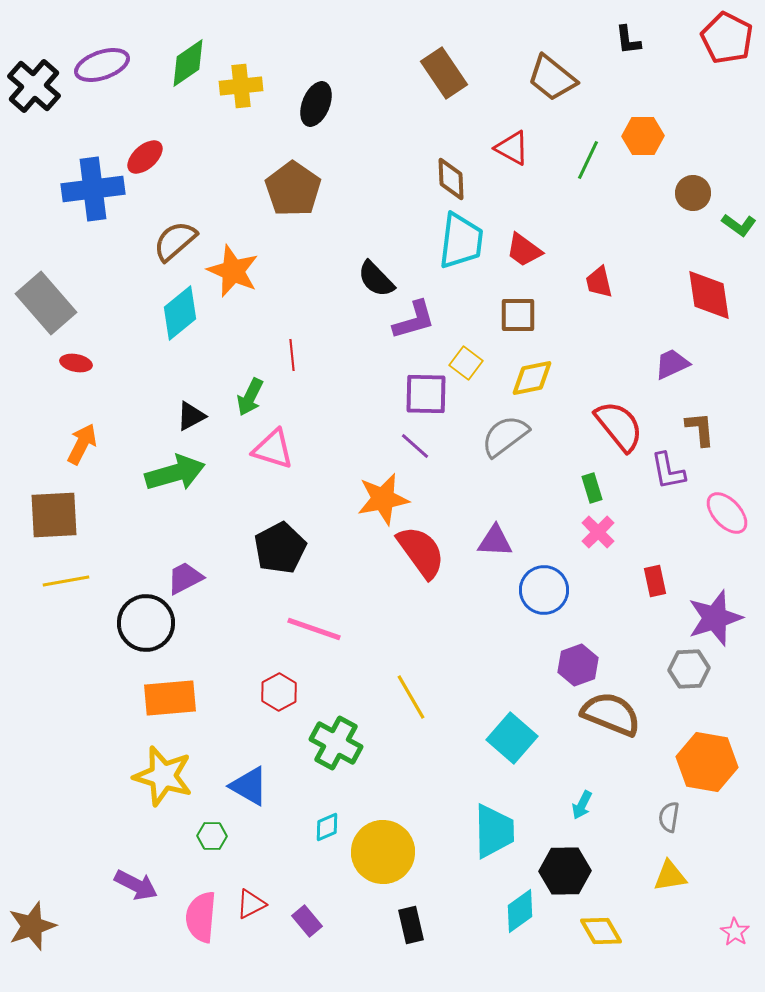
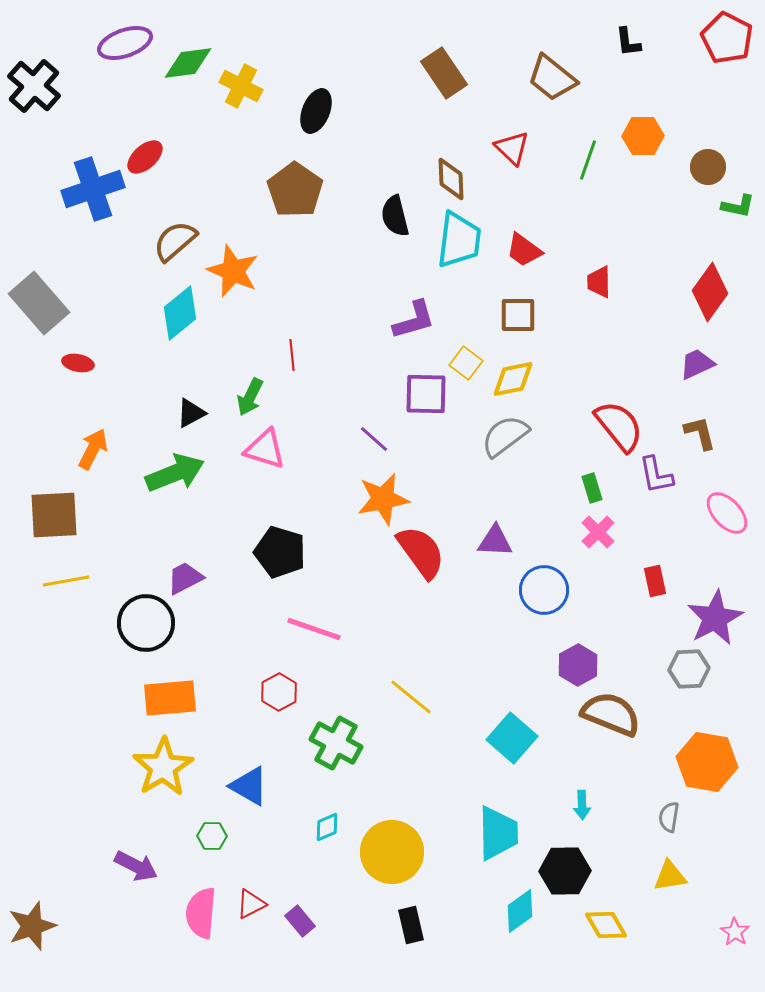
black L-shape at (628, 40): moved 2 px down
green diamond at (188, 63): rotated 27 degrees clockwise
purple ellipse at (102, 65): moved 23 px right, 22 px up
yellow cross at (241, 86): rotated 33 degrees clockwise
black ellipse at (316, 104): moved 7 px down
red triangle at (512, 148): rotated 15 degrees clockwise
green line at (588, 160): rotated 6 degrees counterclockwise
blue cross at (93, 189): rotated 12 degrees counterclockwise
brown pentagon at (293, 189): moved 2 px right, 1 px down
brown circle at (693, 193): moved 15 px right, 26 px up
green L-shape at (739, 225): moved 1 px left, 19 px up; rotated 24 degrees counterclockwise
cyan trapezoid at (461, 241): moved 2 px left, 1 px up
black semicircle at (376, 279): moved 19 px right, 63 px up; rotated 30 degrees clockwise
red trapezoid at (599, 282): rotated 12 degrees clockwise
red diamond at (709, 295): moved 1 px right, 3 px up; rotated 44 degrees clockwise
gray rectangle at (46, 303): moved 7 px left
red ellipse at (76, 363): moved 2 px right
purple trapezoid at (672, 364): moved 25 px right
yellow diamond at (532, 378): moved 19 px left, 1 px down
black triangle at (191, 416): moved 3 px up
brown L-shape at (700, 429): moved 4 px down; rotated 9 degrees counterclockwise
orange arrow at (82, 444): moved 11 px right, 5 px down
purple line at (415, 446): moved 41 px left, 7 px up
pink triangle at (273, 449): moved 8 px left
purple L-shape at (668, 471): moved 12 px left, 4 px down
green arrow at (175, 473): rotated 6 degrees counterclockwise
black pentagon at (280, 548): moved 4 px down; rotated 27 degrees counterclockwise
purple star at (715, 618): rotated 10 degrees counterclockwise
purple hexagon at (578, 665): rotated 9 degrees counterclockwise
yellow line at (411, 697): rotated 21 degrees counterclockwise
yellow star at (163, 776): moved 9 px up; rotated 24 degrees clockwise
cyan arrow at (582, 805): rotated 28 degrees counterclockwise
cyan trapezoid at (494, 831): moved 4 px right, 2 px down
yellow circle at (383, 852): moved 9 px right
purple arrow at (136, 885): moved 19 px up
pink semicircle at (201, 917): moved 4 px up
purple rectangle at (307, 921): moved 7 px left
yellow diamond at (601, 931): moved 5 px right, 6 px up
